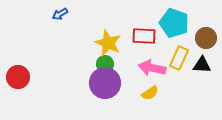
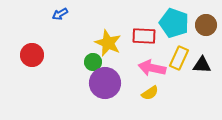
brown circle: moved 13 px up
green circle: moved 12 px left, 2 px up
red circle: moved 14 px right, 22 px up
